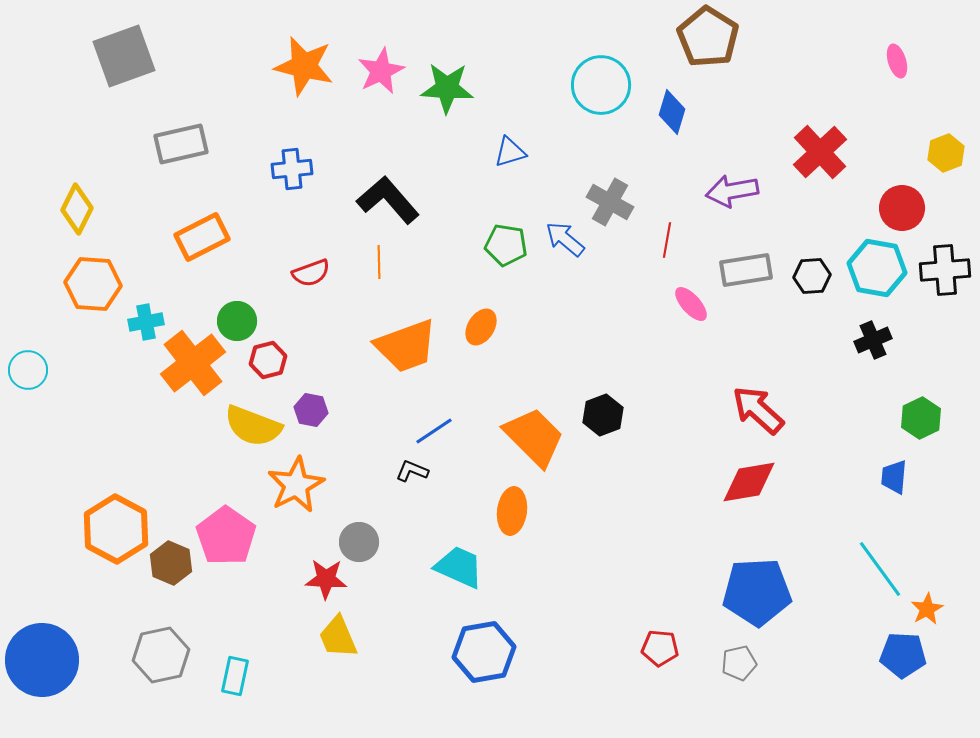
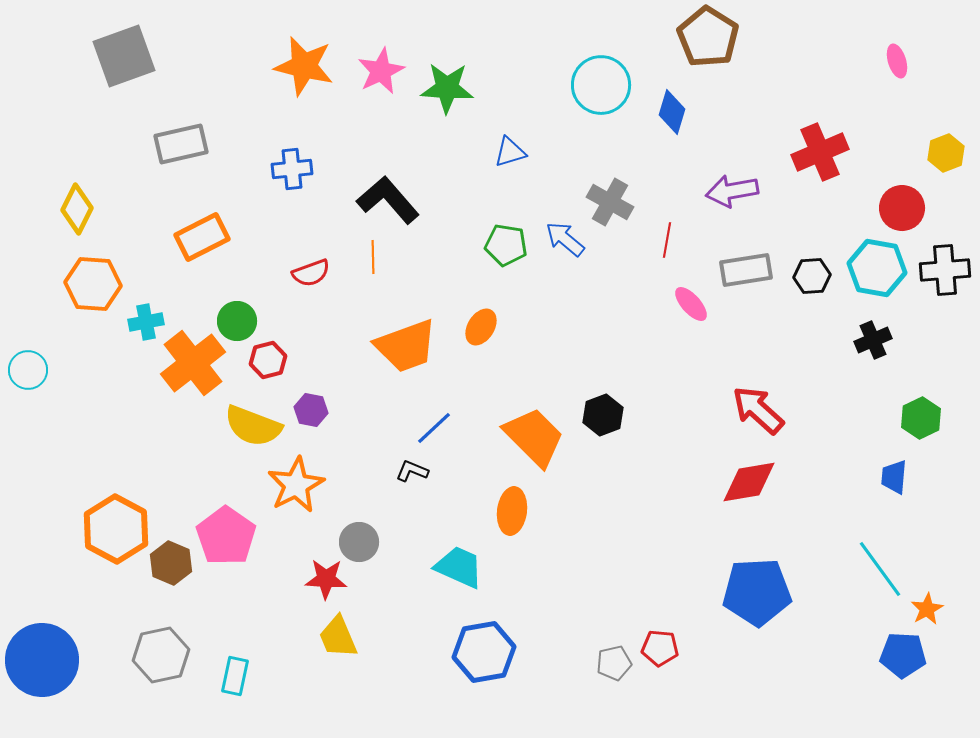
red cross at (820, 152): rotated 20 degrees clockwise
orange line at (379, 262): moved 6 px left, 5 px up
blue line at (434, 431): moved 3 px up; rotated 9 degrees counterclockwise
gray pentagon at (739, 663): moved 125 px left
